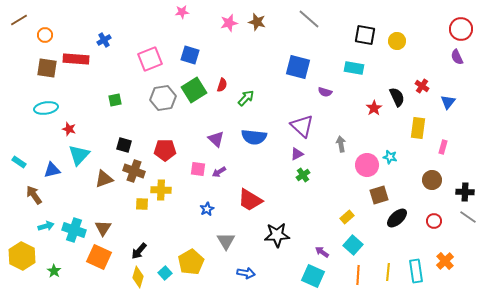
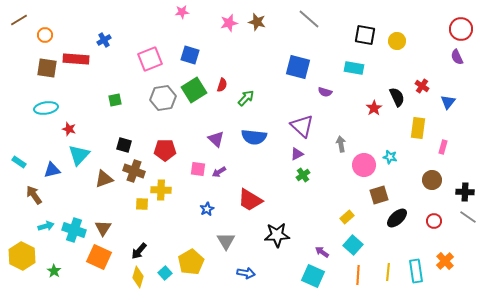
pink circle at (367, 165): moved 3 px left
